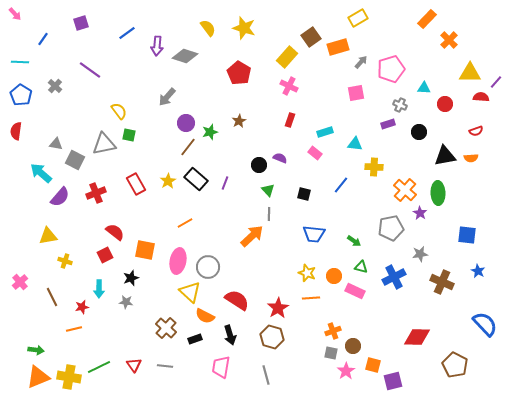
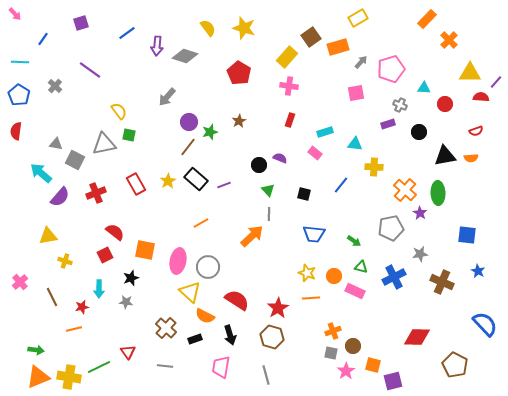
pink cross at (289, 86): rotated 18 degrees counterclockwise
blue pentagon at (21, 95): moved 2 px left
purple circle at (186, 123): moved 3 px right, 1 px up
purple line at (225, 183): moved 1 px left, 2 px down; rotated 48 degrees clockwise
orange line at (185, 223): moved 16 px right
red triangle at (134, 365): moved 6 px left, 13 px up
